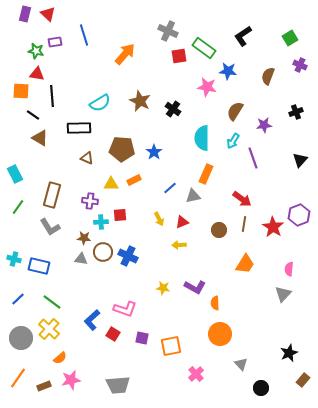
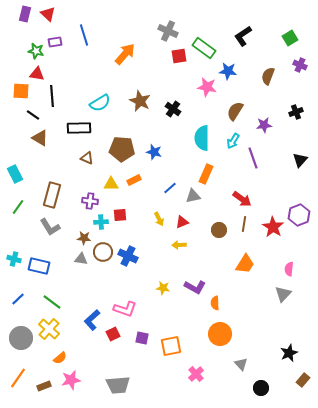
blue star at (154, 152): rotated 21 degrees counterclockwise
red square at (113, 334): rotated 32 degrees clockwise
